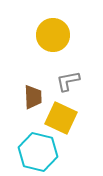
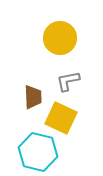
yellow circle: moved 7 px right, 3 px down
